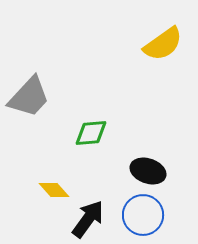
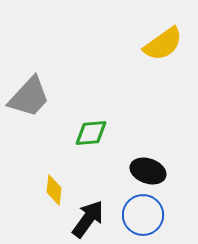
yellow diamond: rotated 48 degrees clockwise
